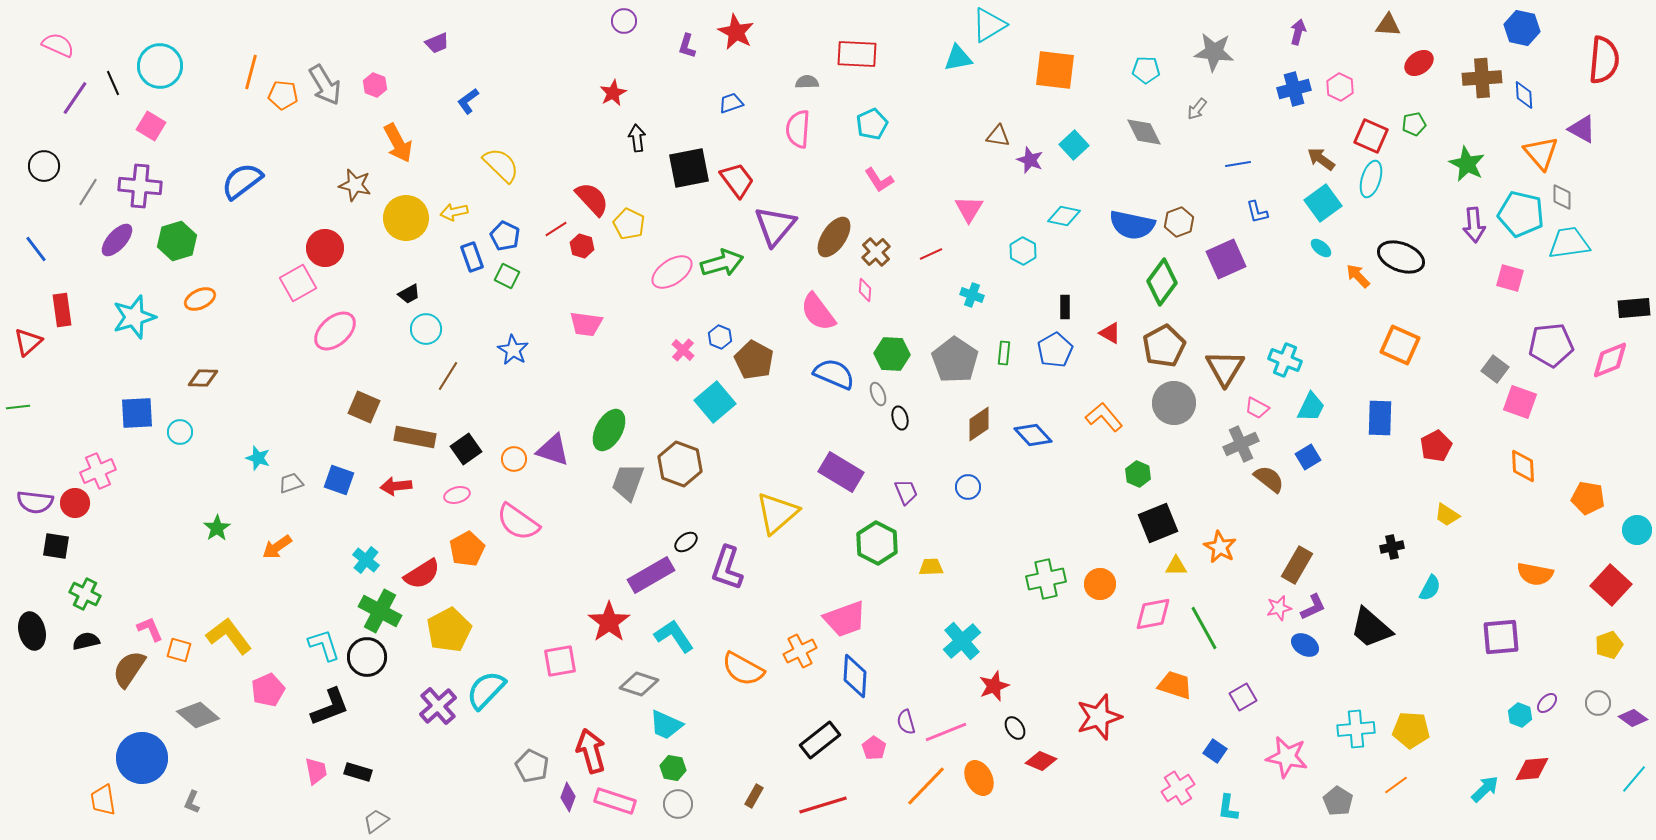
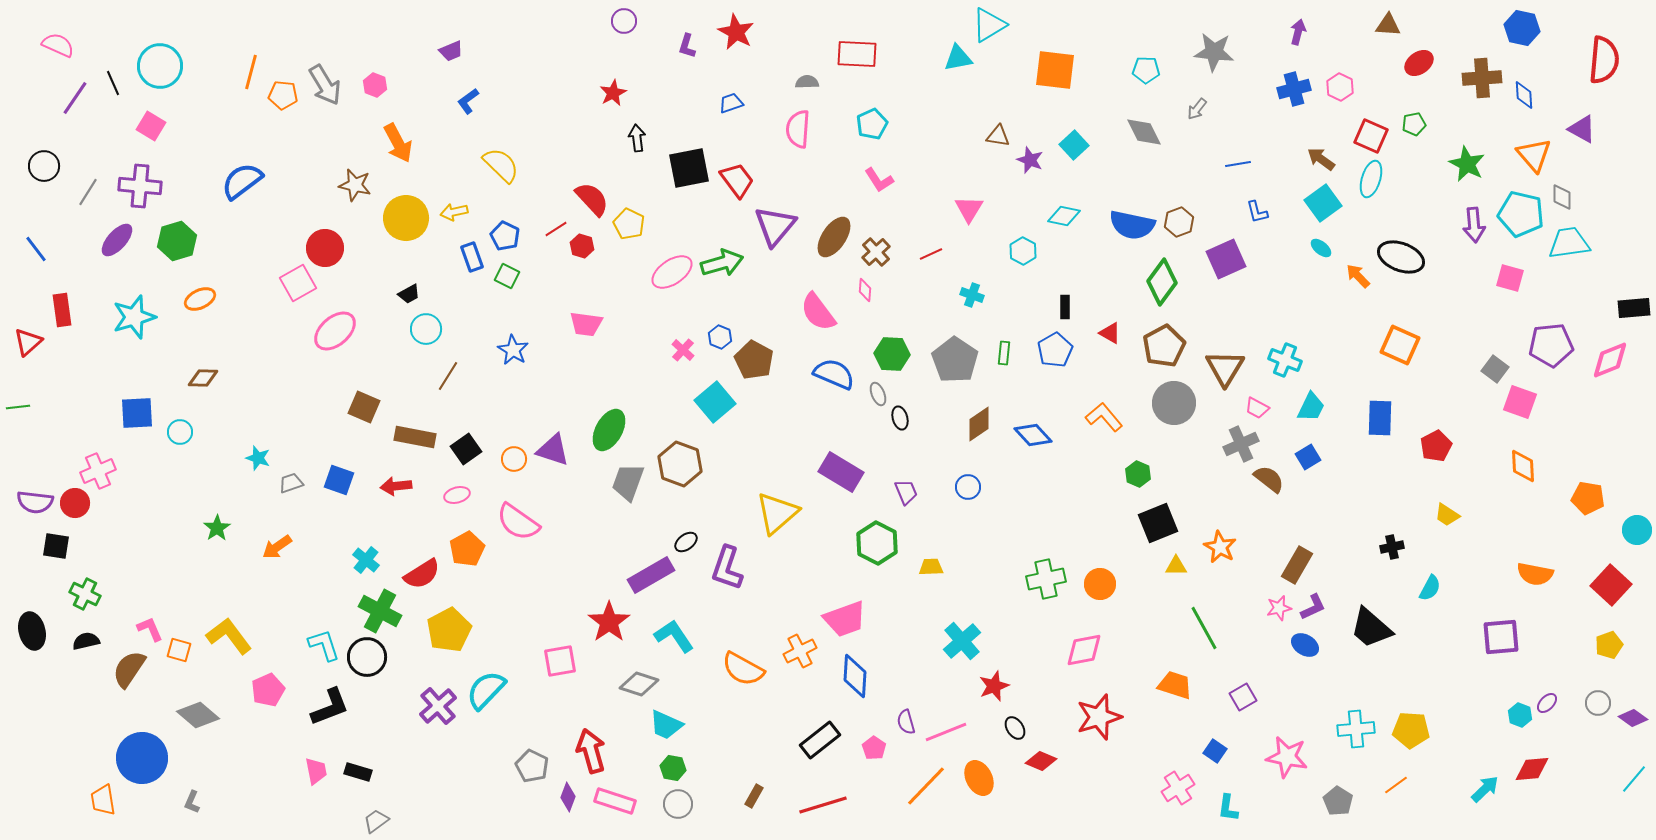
purple trapezoid at (437, 43): moved 14 px right, 8 px down
orange triangle at (1541, 153): moved 7 px left, 2 px down
pink diamond at (1153, 614): moved 69 px left, 36 px down
